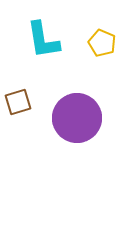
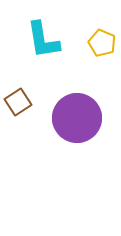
brown square: rotated 16 degrees counterclockwise
